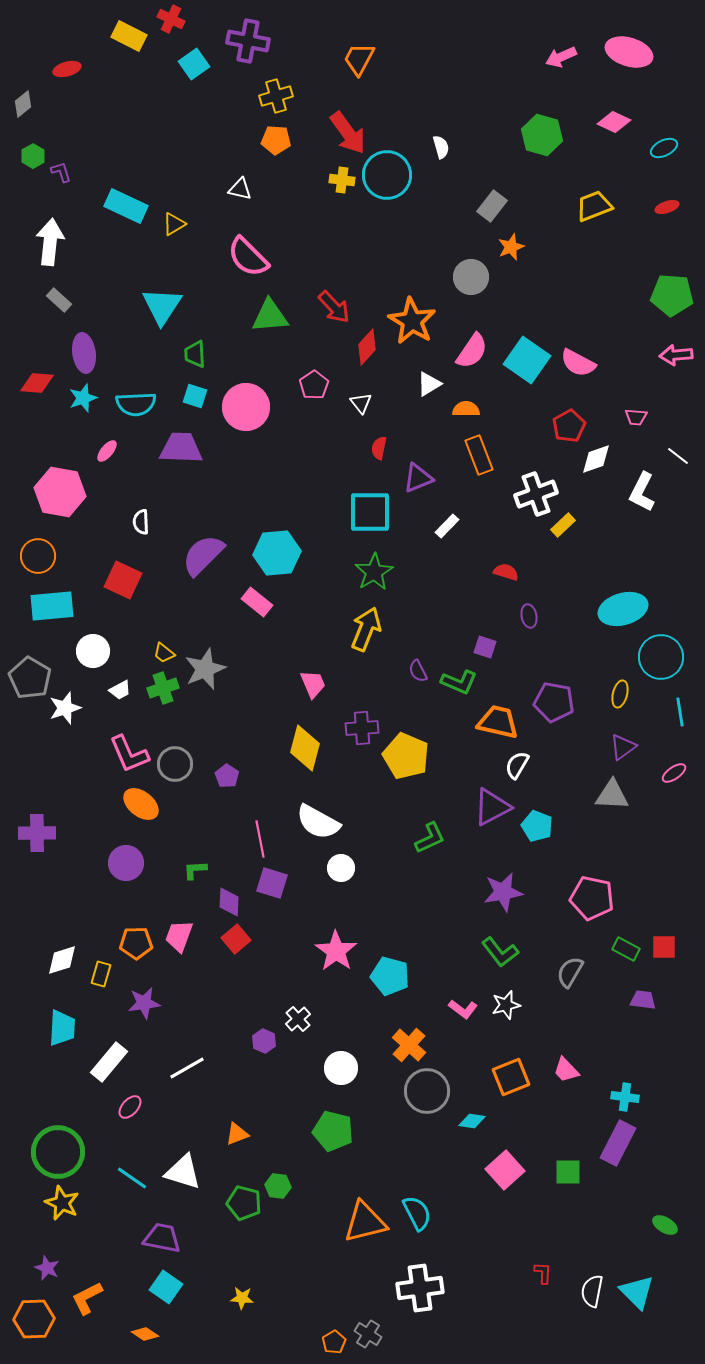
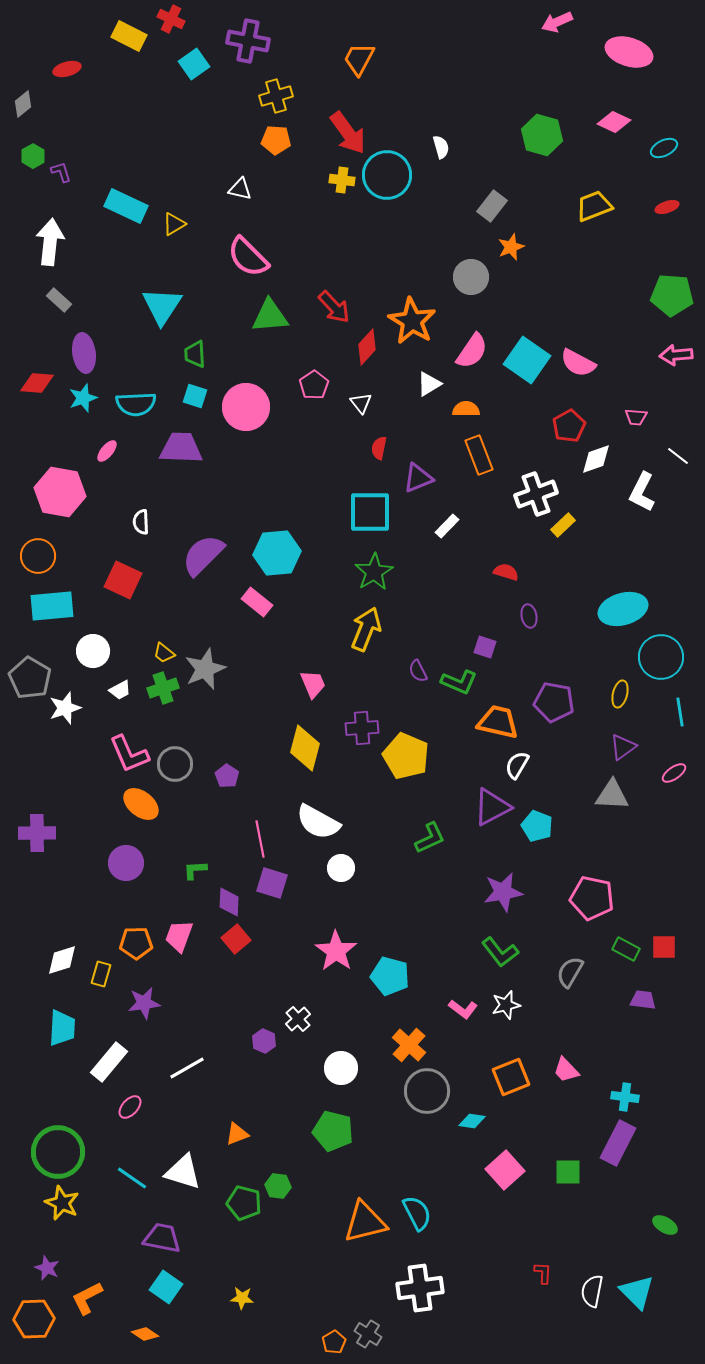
pink arrow at (561, 57): moved 4 px left, 35 px up
